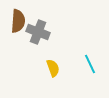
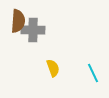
gray cross: moved 5 px left, 2 px up; rotated 20 degrees counterclockwise
cyan line: moved 3 px right, 9 px down
